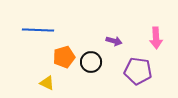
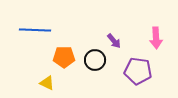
blue line: moved 3 px left
purple arrow: rotated 35 degrees clockwise
orange pentagon: rotated 15 degrees clockwise
black circle: moved 4 px right, 2 px up
